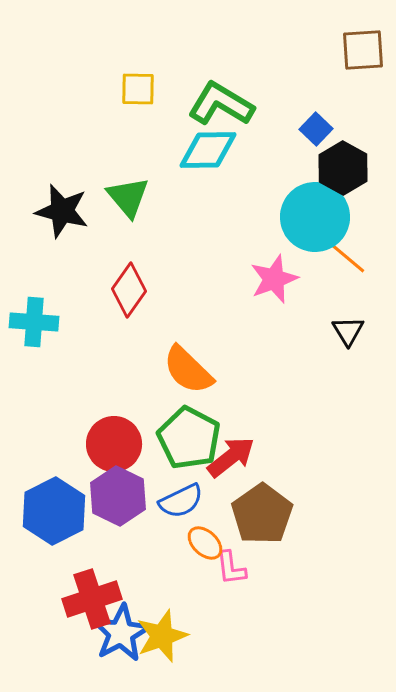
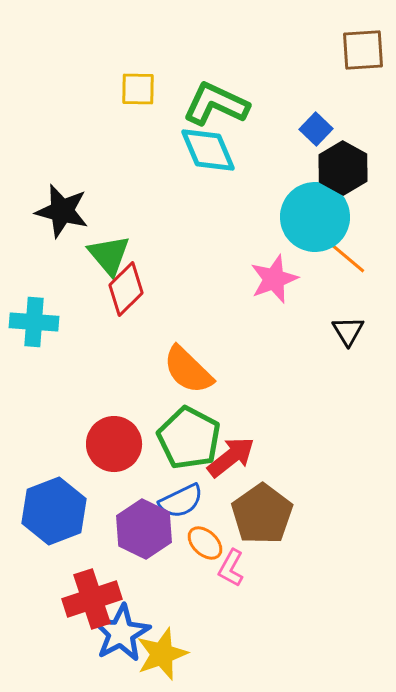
green L-shape: moved 5 px left; rotated 6 degrees counterclockwise
cyan diamond: rotated 68 degrees clockwise
green triangle: moved 19 px left, 58 px down
red diamond: moved 3 px left, 1 px up; rotated 10 degrees clockwise
purple hexagon: moved 26 px right, 33 px down
blue hexagon: rotated 6 degrees clockwise
pink L-shape: rotated 36 degrees clockwise
yellow star: moved 18 px down
